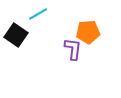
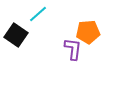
cyan line: rotated 12 degrees counterclockwise
